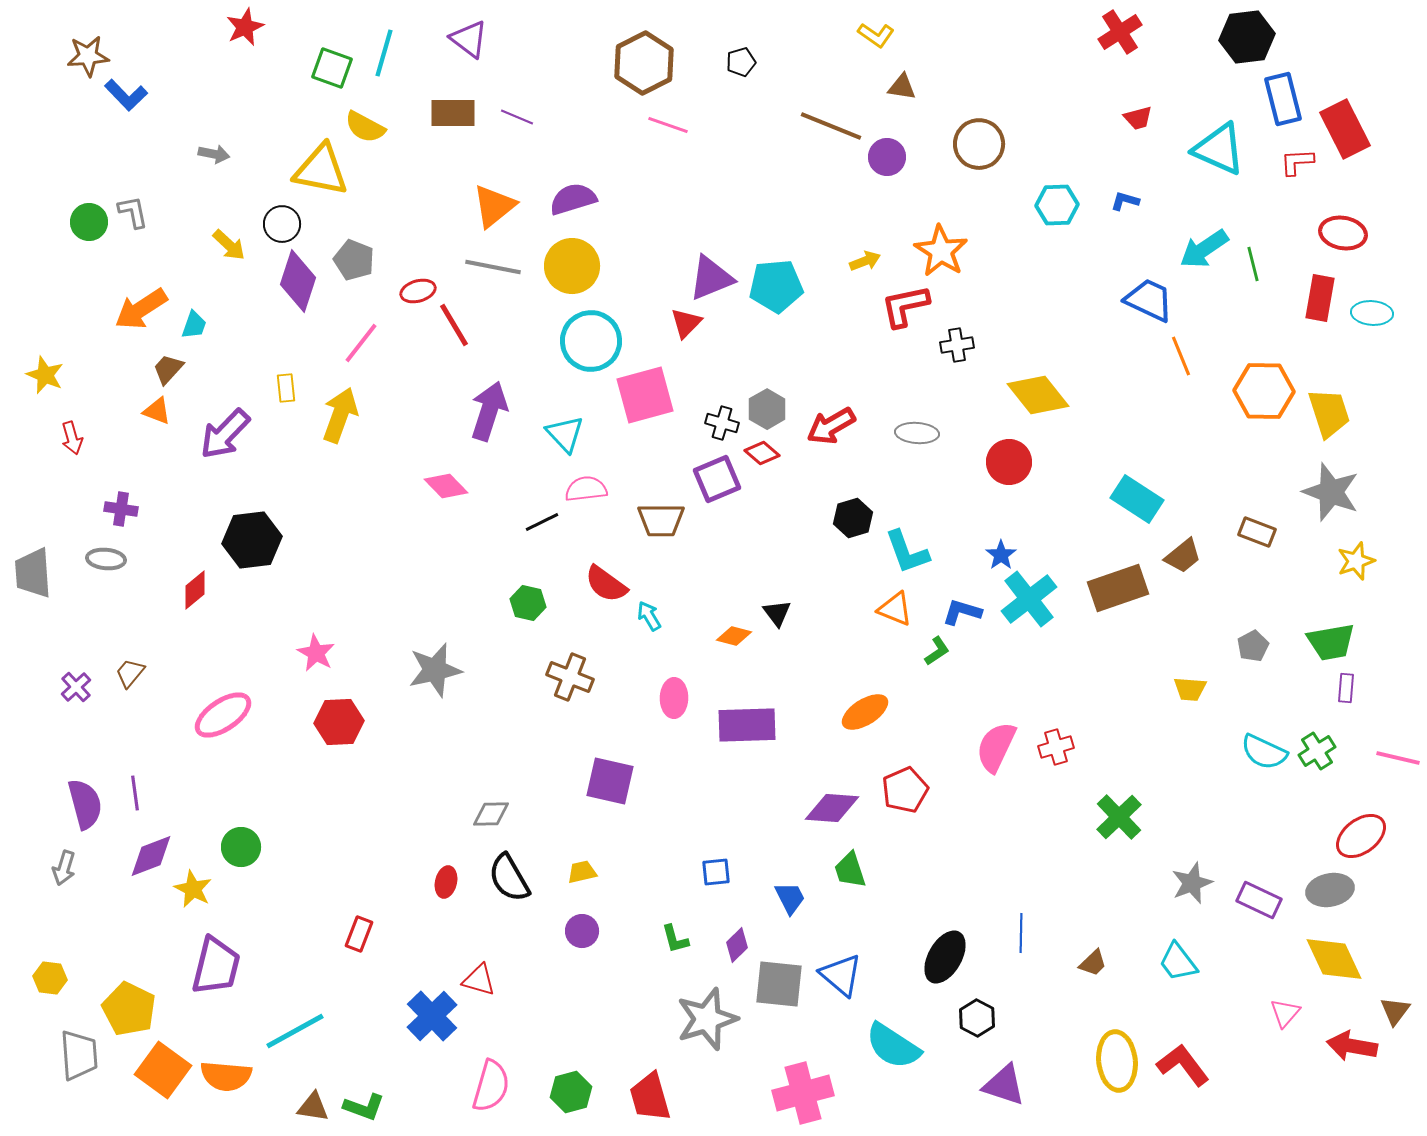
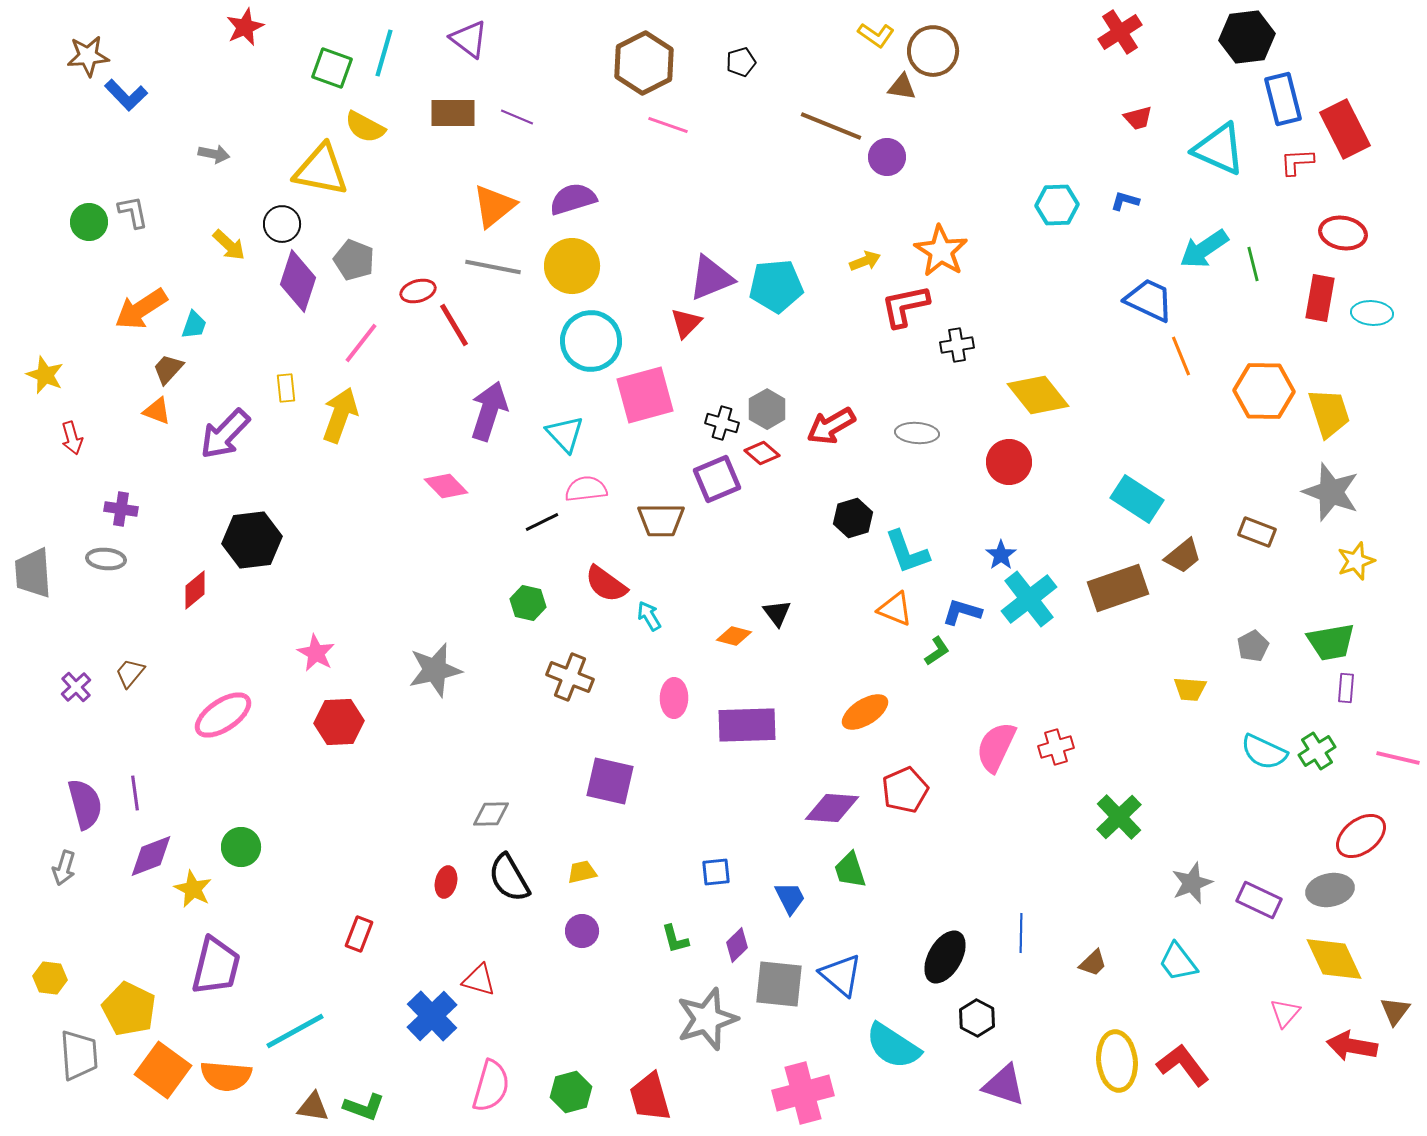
brown circle at (979, 144): moved 46 px left, 93 px up
